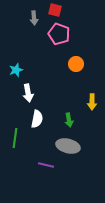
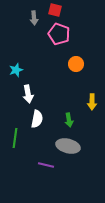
white arrow: moved 1 px down
